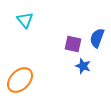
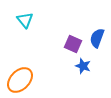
purple square: rotated 12 degrees clockwise
